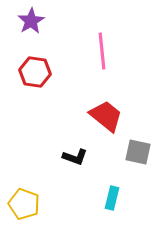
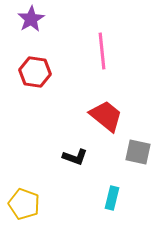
purple star: moved 2 px up
